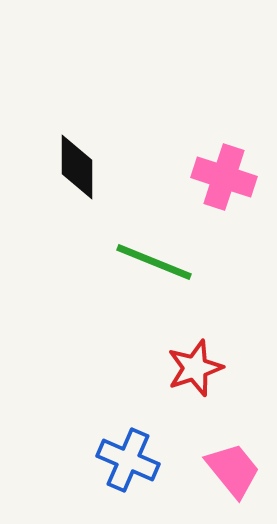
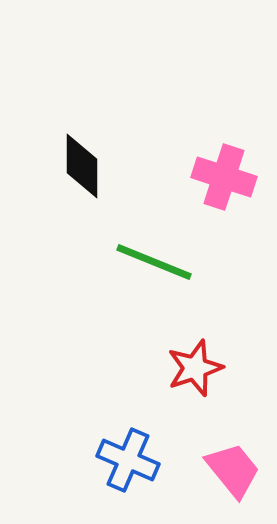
black diamond: moved 5 px right, 1 px up
